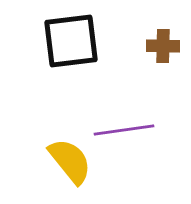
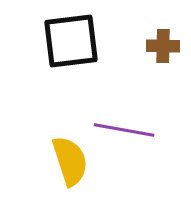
purple line: rotated 18 degrees clockwise
yellow semicircle: rotated 21 degrees clockwise
